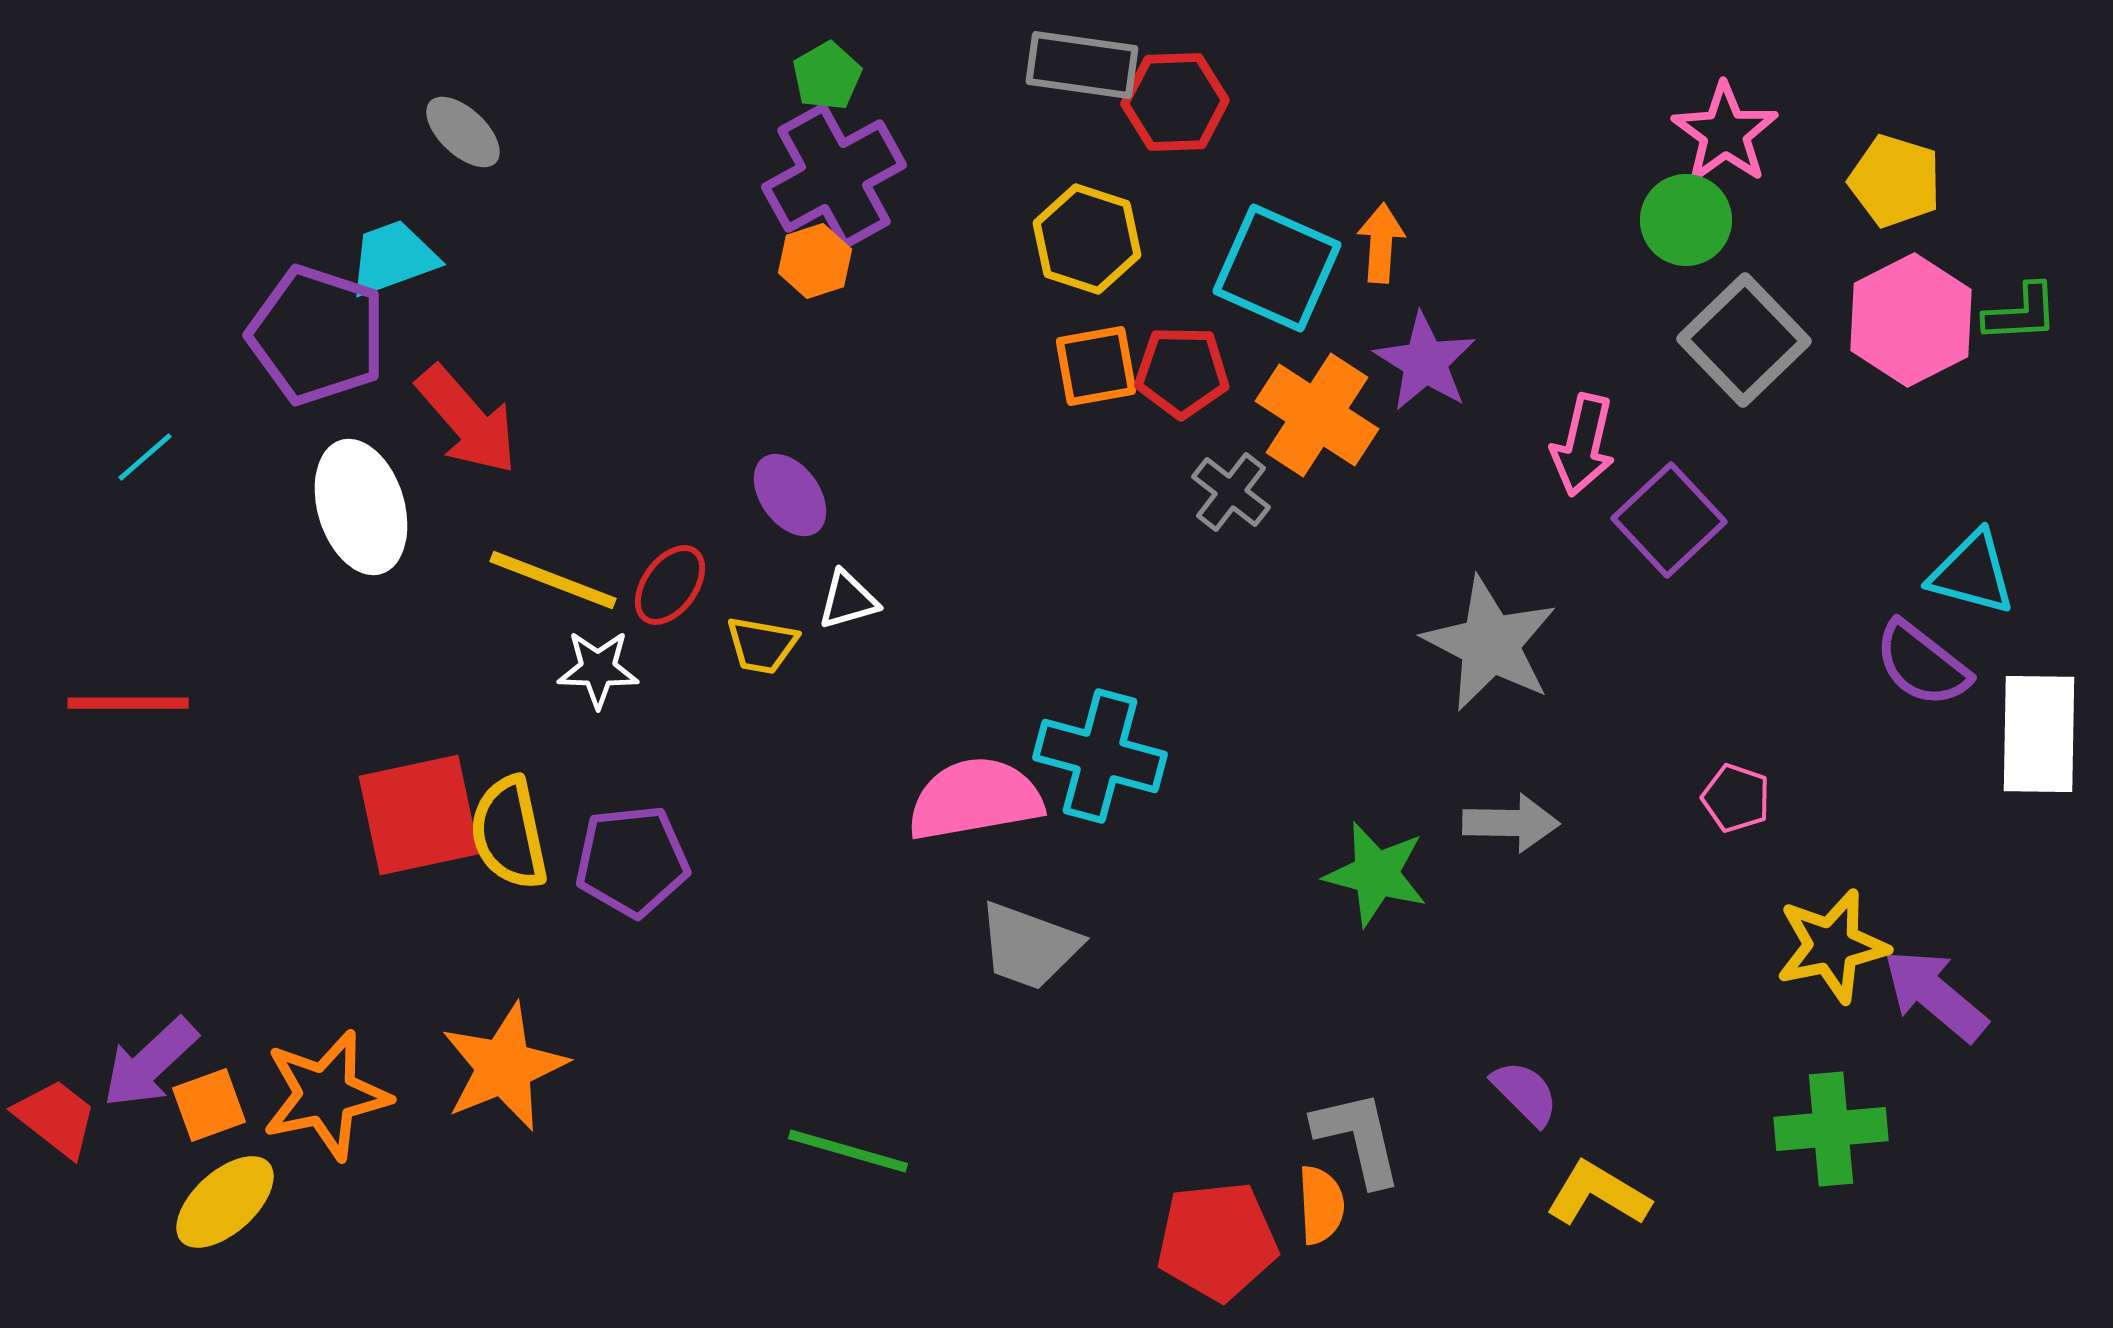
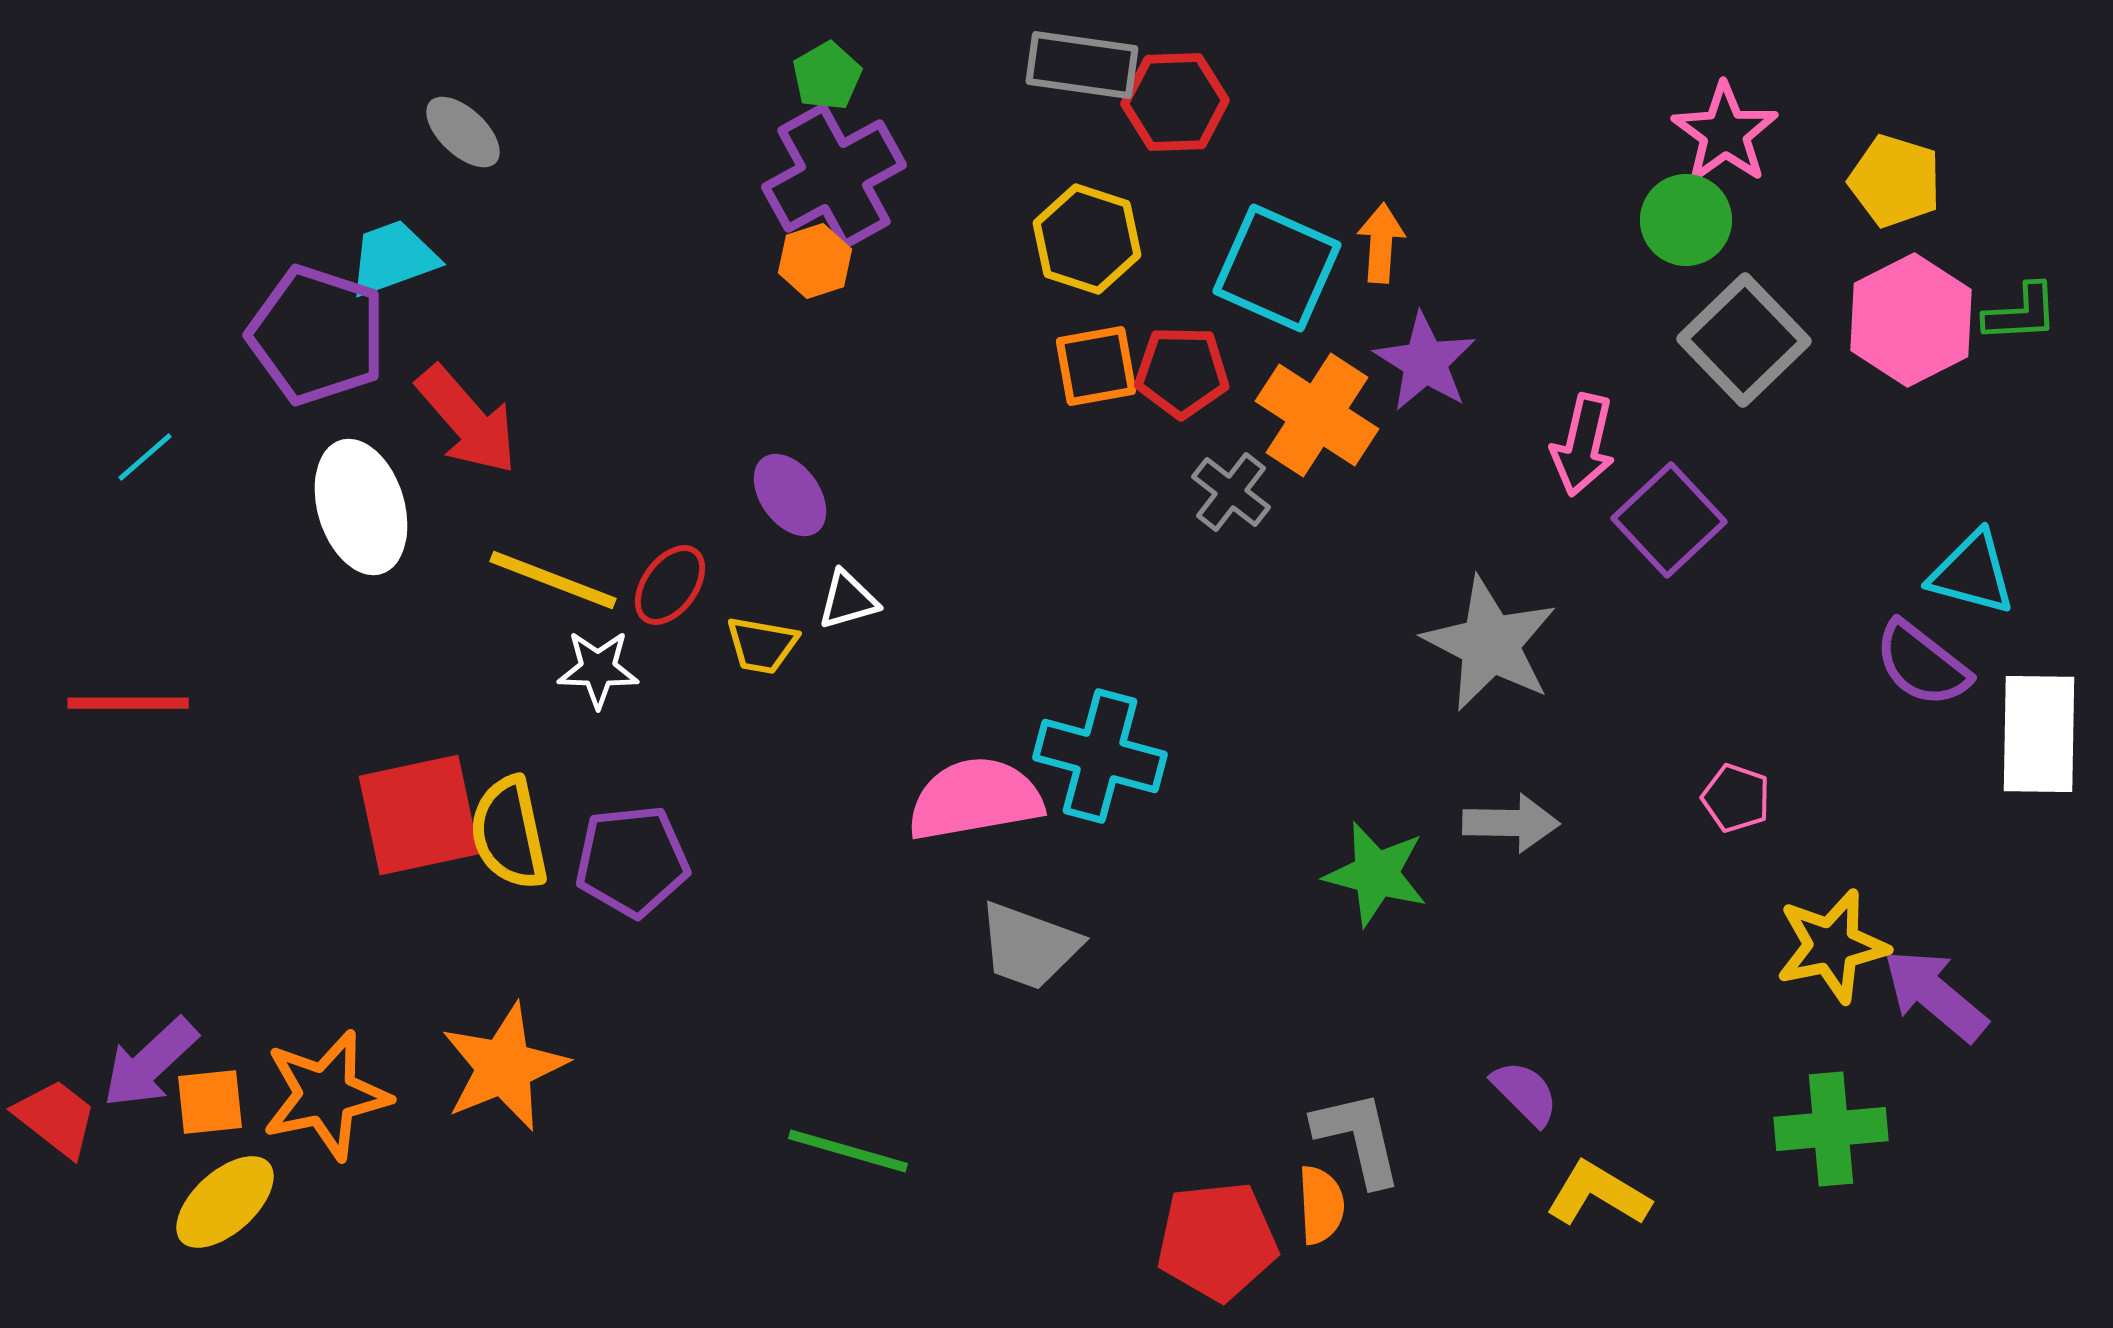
orange square at (209, 1105): moved 1 px right, 3 px up; rotated 14 degrees clockwise
